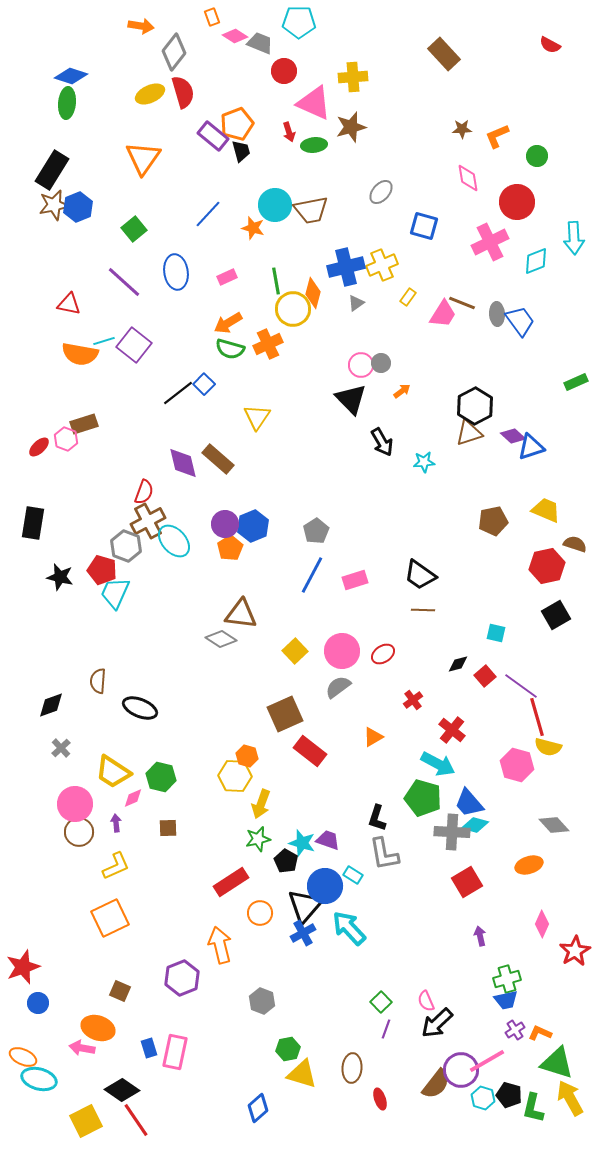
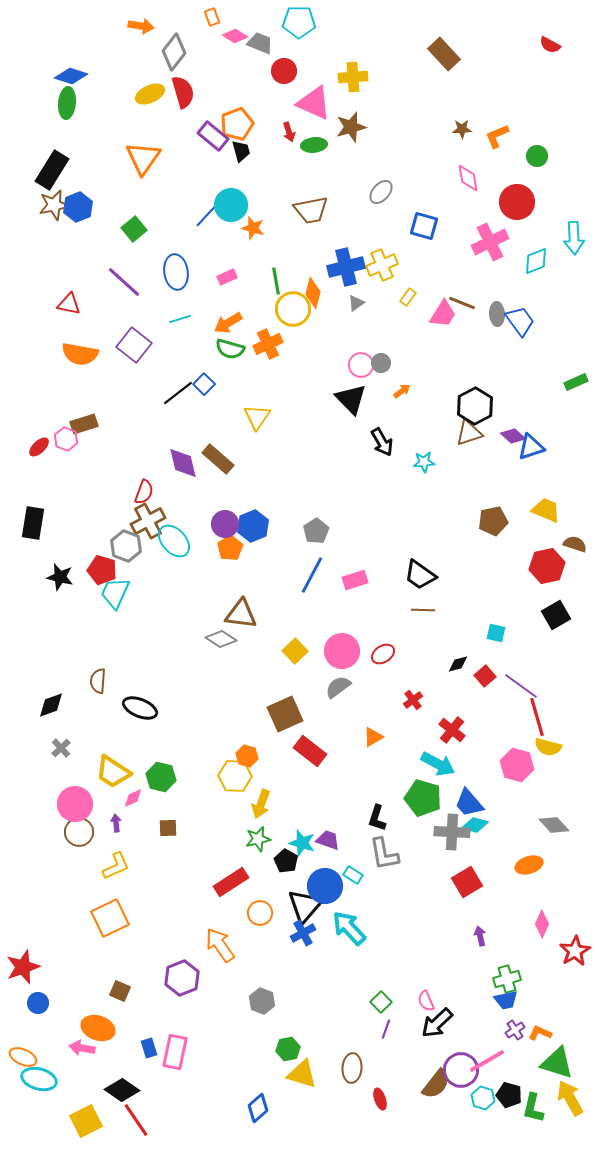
cyan circle at (275, 205): moved 44 px left
cyan line at (104, 341): moved 76 px right, 22 px up
orange arrow at (220, 945): rotated 21 degrees counterclockwise
